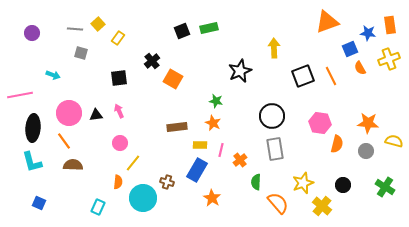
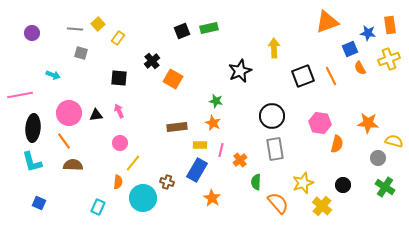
black square at (119, 78): rotated 12 degrees clockwise
gray circle at (366, 151): moved 12 px right, 7 px down
